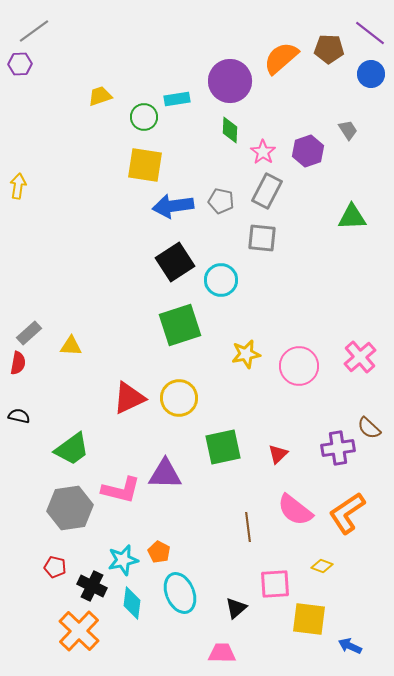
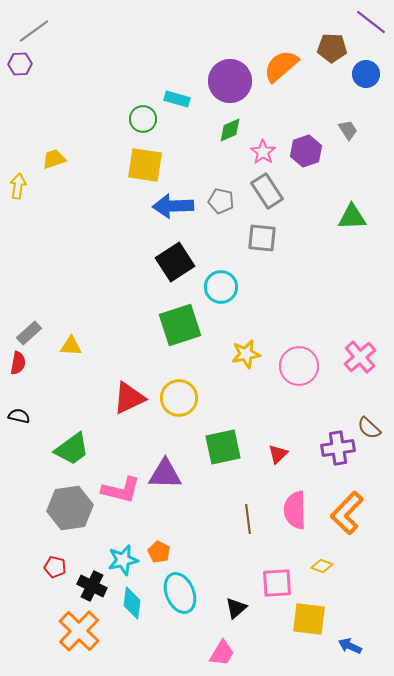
purple line at (370, 33): moved 1 px right, 11 px up
brown pentagon at (329, 49): moved 3 px right, 1 px up
orange semicircle at (281, 58): moved 8 px down
blue circle at (371, 74): moved 5 px left
yellow trapezoid at (100, 96): moved 46 px left, 63 px down
cyan rectangle at (177, 99): rotated 25 degrees clockwise
green circle at (144, 117): moved 1 px left, 2 px down
green diamond at (230, 130): rotated 64 degrees clockwise
purple hexagon at (308, 151): moved 2 px left
gray rectangle at (267, 191): rotated 60 degrees counterclockwise
blue arrow at (173, 206): rotated 6 degrees clockwise
cyan circle at (221, 280): moved 7 px down
pink semicircle at (295, 510): rotated 51 degrees clockwise
orange L-shape at (347, 513): rotated 12 degrees counterclockwise
brown line at (248, 527): moved 8 px up
pink square at (275, 584): moved 2 px right, 1 px up
pink trapezoid at (222, 653): rotated 120 degrees clockwise
